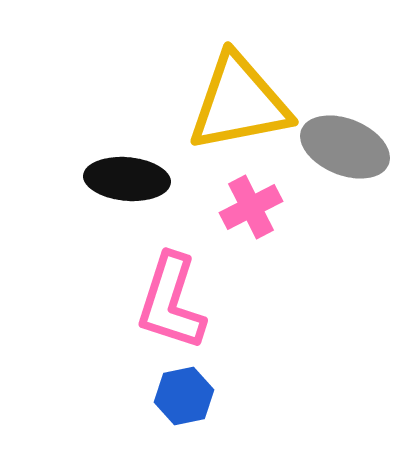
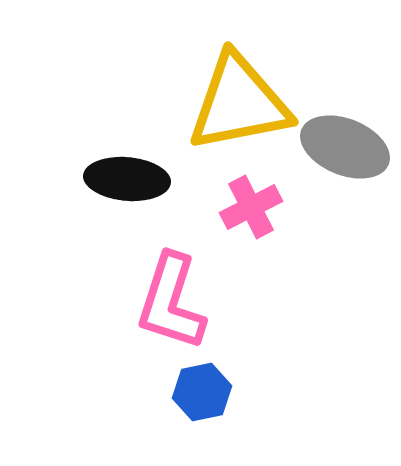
blue hexagon: moved 18 px right, 4 px up
